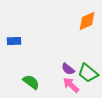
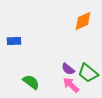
orange diamond: moved 4 px left
